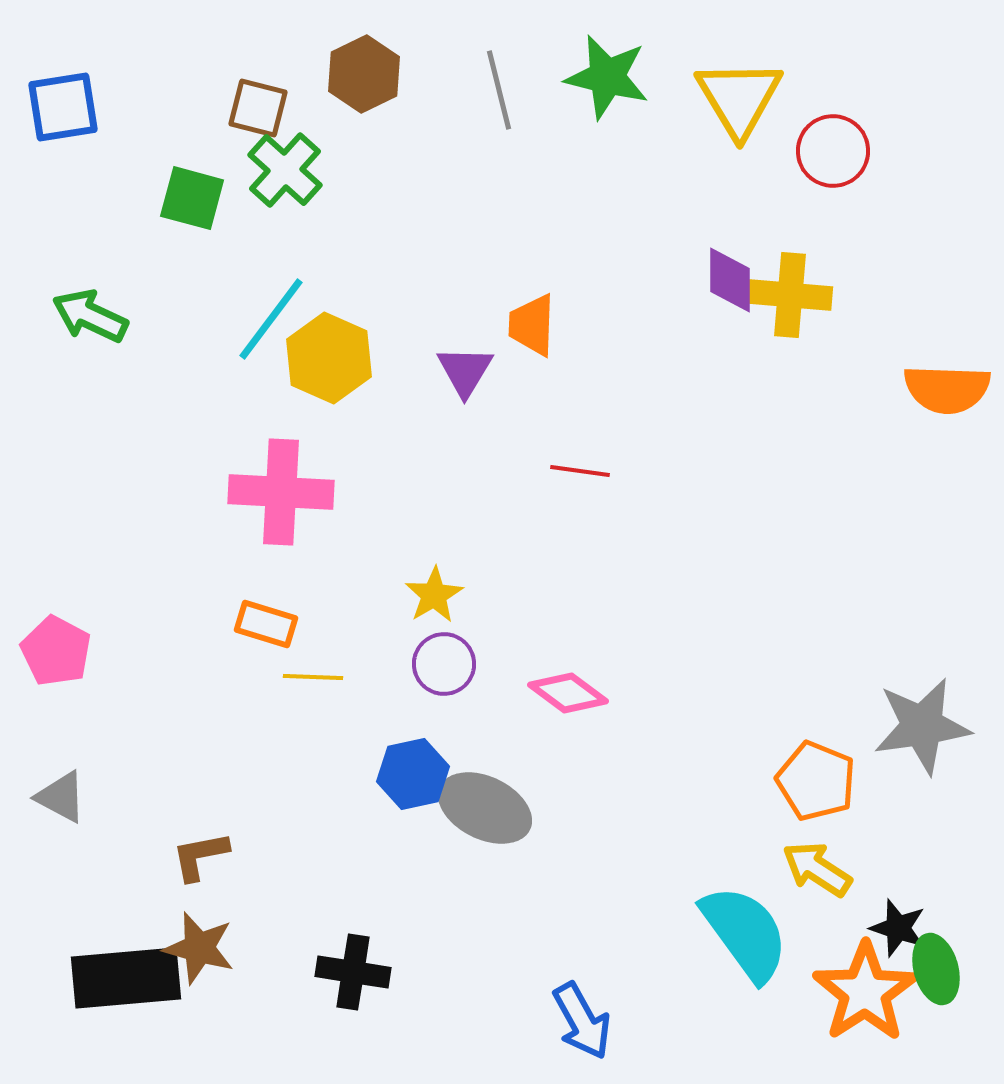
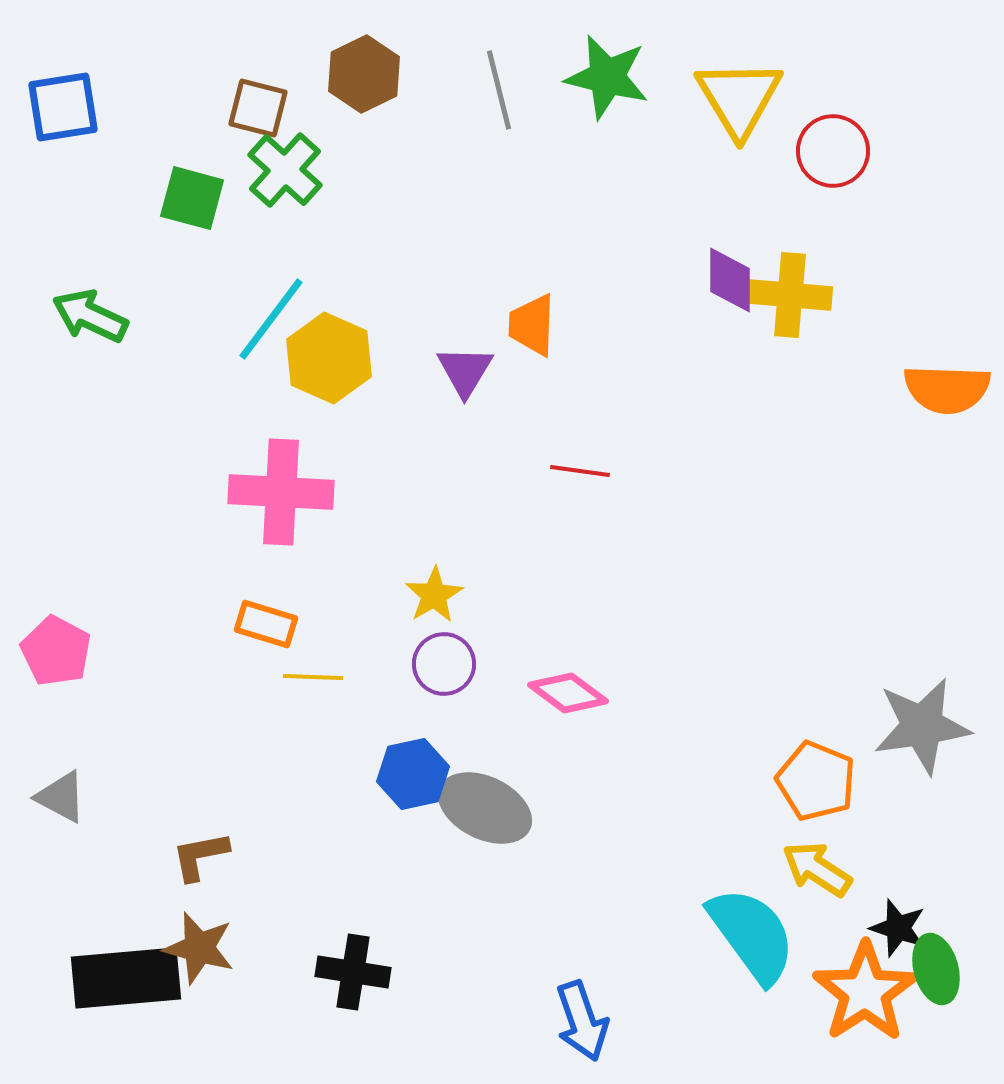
cyan semicircle: moved 7 px right, 2 px down
blue arrow: rotated 10 degrees clockwise
